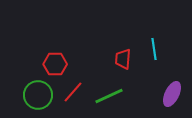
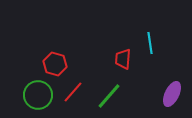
cyan line: moved 4 px left, 6 px up
red hexagon: rotated 15 degrees clockwise
green line: rotated 24 degrees counterclockwise
